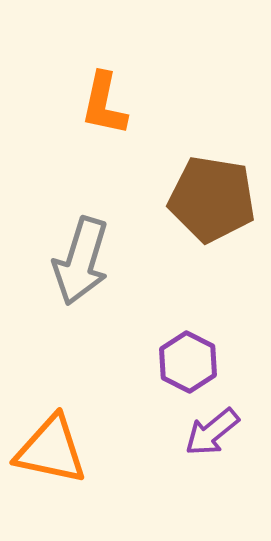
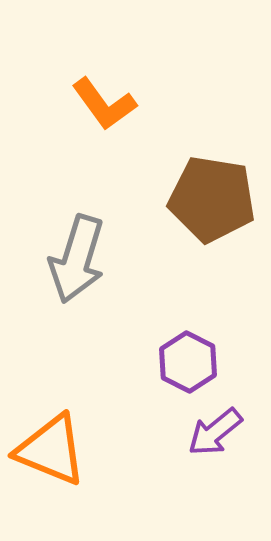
orange L-shape: rotated 48 degrees counterclockwise
gray arrow: moved 4 px left, 2 px up
purple arrow: moved 3 px right
orange triangle: rotated 10 degrees clockwise
